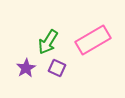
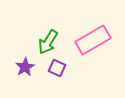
purple star: moved 1 px left, 1 px up
